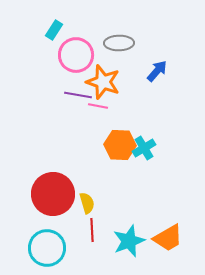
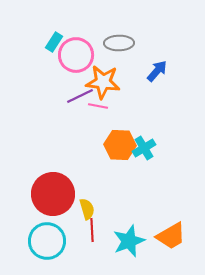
cyan rectangle: moved 12 px down
orange star: rotated 12 degrees counterclockwise
purple line: moved 2 px right, 1 px down; rotated 36 degrees counterclockwise
yellow semicircle: moved 6 px down
orange trapezoid: moved 3 px right, 2 px up
cyan circle: moved 7 px up
